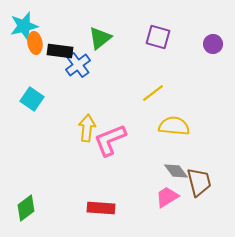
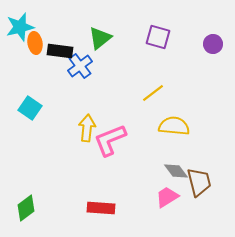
cyan star: moved 4 px left, 1 px down
blue cross: moved 2 px right, 1 px down
cyan square: moved 2 px left, 9 px down
